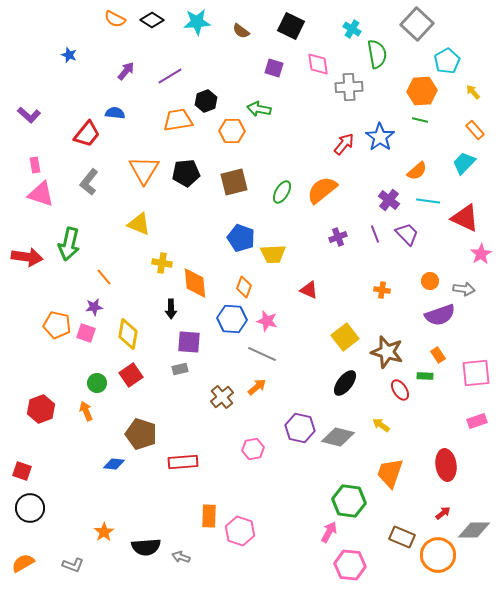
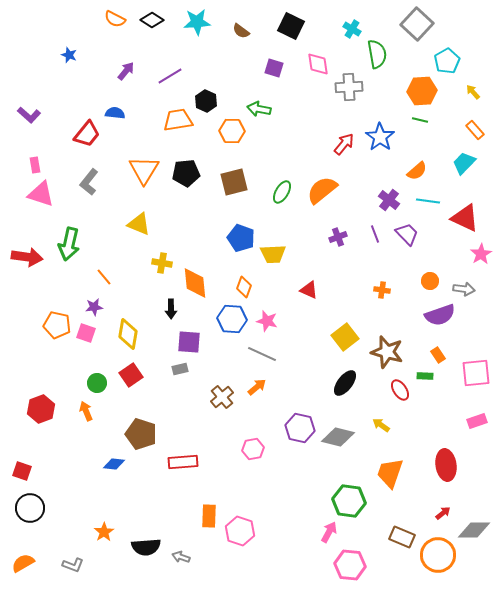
black hexagon at (206, 101): rotated 15 degrees counterclockwise
